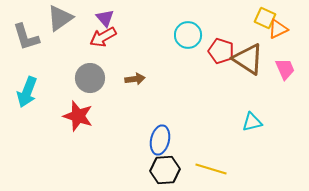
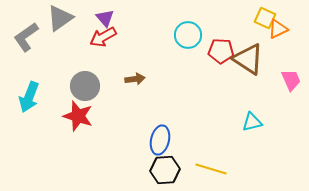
gray L-shape: rotated 72 degrees clockwise
red pentagon: rotated 15 degrees counterclockwise
pink trapezoid: moved 6 px right, 11 px down
gray circle: moved 5 px left, 8 px down
cyan arrow: moved 2 px right, 5 px down
